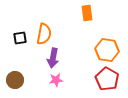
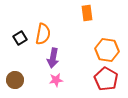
orange semicircle: moved 1 px left
black square: rotated 24 degrees counterclockwise
red pentagon: moved 1 px left
